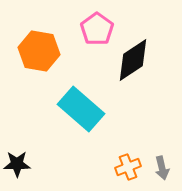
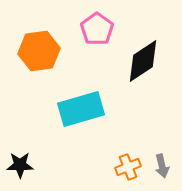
orange hexagon: rotated 18 degrees counterclockwise
black diamond: moved 10 px right, 1 px down
cyan rectangle: rotated 57 degrees counterclockwise
black star: moved 3 px right, 1 px down
gray arrow: moved 2 px up
